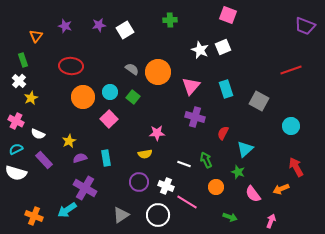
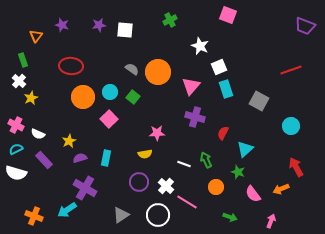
green cross at (170, 20): rotated 24 degrees counterclockwise
purple star at (65, 26): moved 3 px left, 1 px up
white square at (125, 30): rotated 36 degrees clockwise
white square at (223, 47): moved 4 px left, 20 px down
white star at (200, 50): moved 4 px up
pink cross at (16, 121): moved 4 px down
cyan rectangle at (106, 158): rotated 21 degrees clockwise
white cross at (166, 186): rotated 21 degrees clockwise
